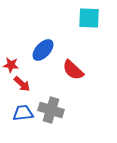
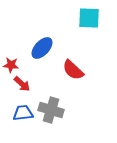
blue ellipse: moved 1 px left, 2 px up
